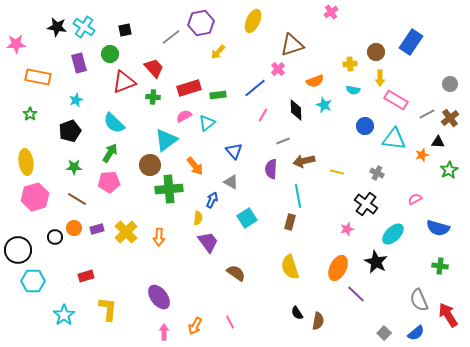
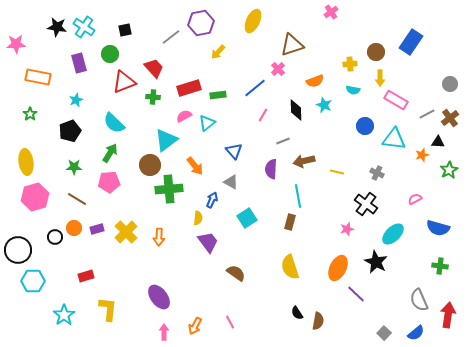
red arrow at (448, 315): rotated 40 degrees clockwise
